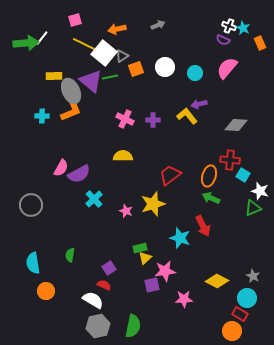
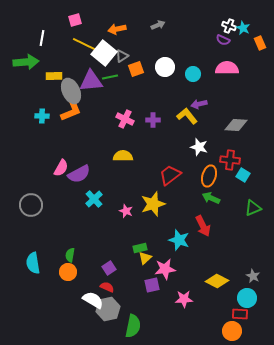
white line at (42, 38): rotated 28 degrees counterclockwise
green arrow at (26, 43): moved 19 px down
pink semicircle at (227, 68): rotated 50 degrees clockwise
cyan circle at (195, 73): moved 2 px left, 1 px down
purple triangle at (91, 81): rotated 45 degrees counterclockwise
white star at (260, 191): moved 61 px left, 44 px up
cyan star at (180, 238): moved 1 px left, 2 px down
pink star at (165, 271): moved 2 px up
red semicircle at (104, 285): moved 3 px right, 2 px down
orange circle at (46, 291): moved 22 px right, 19 px up
red rectangle at (240, 314): rotated 28 degrees counterclockwise
gray hexagon at (98, 326): moved 10 px right, 17 px up
